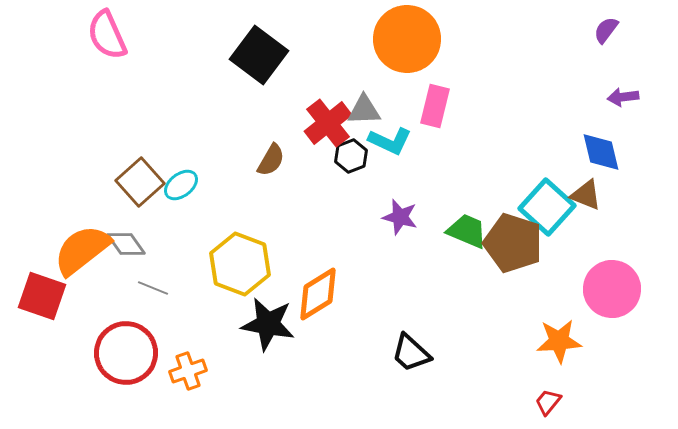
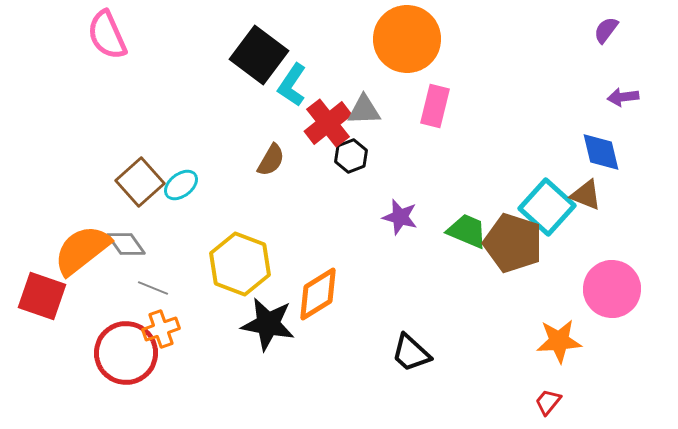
cyan L-shape: moved 98 px left, 56 px up; rotated 99 degrees clockwise
orange cross: moved 27 px left, 42 px up
